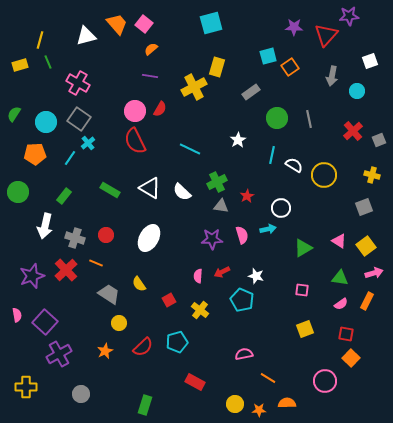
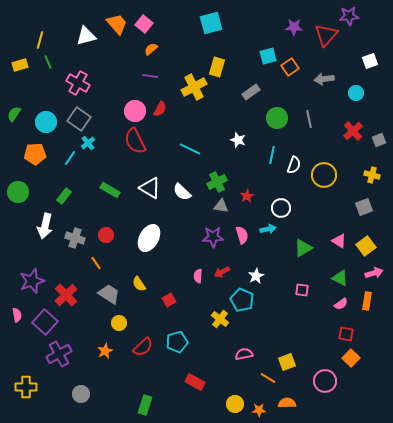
gray arrow at (332, 76): moved 8 px left, 3 px down; rotated 72 degrees clockwise
cyan circle at (357, 91): moved 1 px left, 2 px down
white star at (238, 140): rotated 21 degrees counterclockwise
white semicircle at (294, 165): rotated 78 degrees clockwise
purple star at (212, 239): moved 1 px right, 2 px up
orange line at (96, 263): rotated 32 degrees clockwise
red cross at (66, 270): moved 25 px down
purple star at (32, 276): moved 5 px down
white star at (256, 276): rotated 28 degrees clockwise
green triangle at (340, 278): rotated 18 degrees clockwise
orange rectangle at (367, 301): rotated 18 degrees counterclockwise
yellow cross at (200, 310): moved 20 px right, 9 px down
yellow square at (305, 329): moved 18 px left, 33 px down
